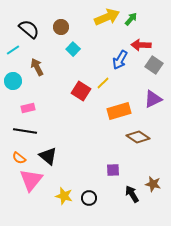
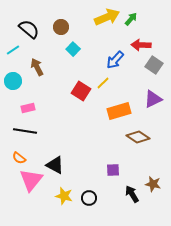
blue arrow: moved 5 px left; rotated 12 degrees clockwise
black triangle: moved 7 px right, 9 px down; rotated 12 degrees counterclockwise
